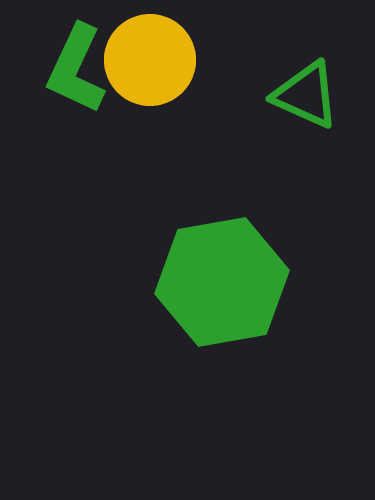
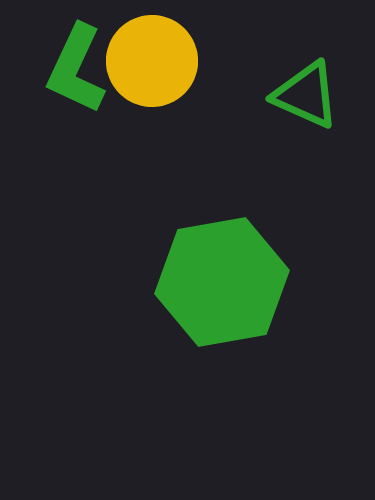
yellow circle: moved 2 px right, 1 px down
